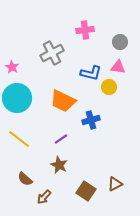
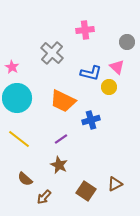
gray circle: moved 7 px right
gray cross: rotated 20 degrees counterclockwise
pink triangle: moved 1 px left; rotated 35 degrees clockwise
